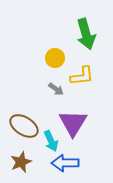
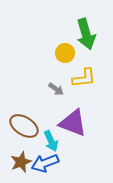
yellow circle: moved 10 px right, 5 px up
yellow L-shape: moved 2 px right, 2 px down
purple triangle: rotated 40 degrees counterclockwise
blue arrow: moved 20 px left; rotated 20 degrees counterclockwise
